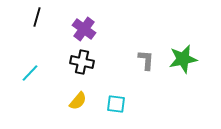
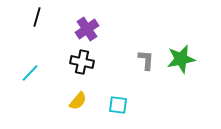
purple cross: moved 3 px right; rotated 20 degrees clockwise
green star: moved 2 px left
cyan square: moved 2 px right, 1 px down
